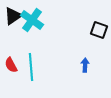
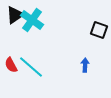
black triangle: moved 2 px right, 1 px up
cyan line: rotated 44 degrees counterclockwise
